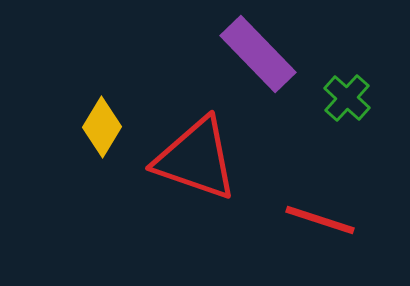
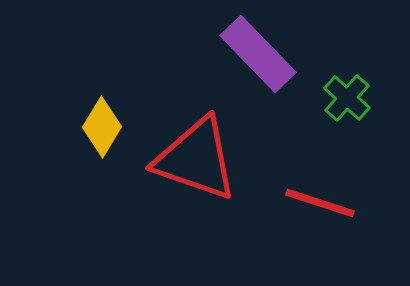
red line: moved 17 px up
